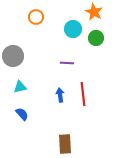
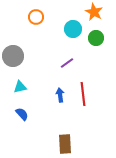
purple line: rotated 40 degrees counterclockwise
